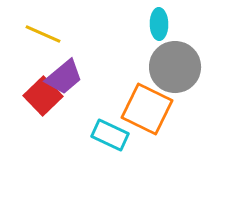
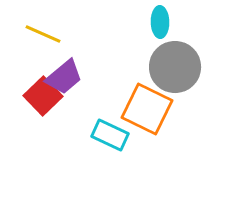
cyan ellipse: moved 1 px right, 2 px up
